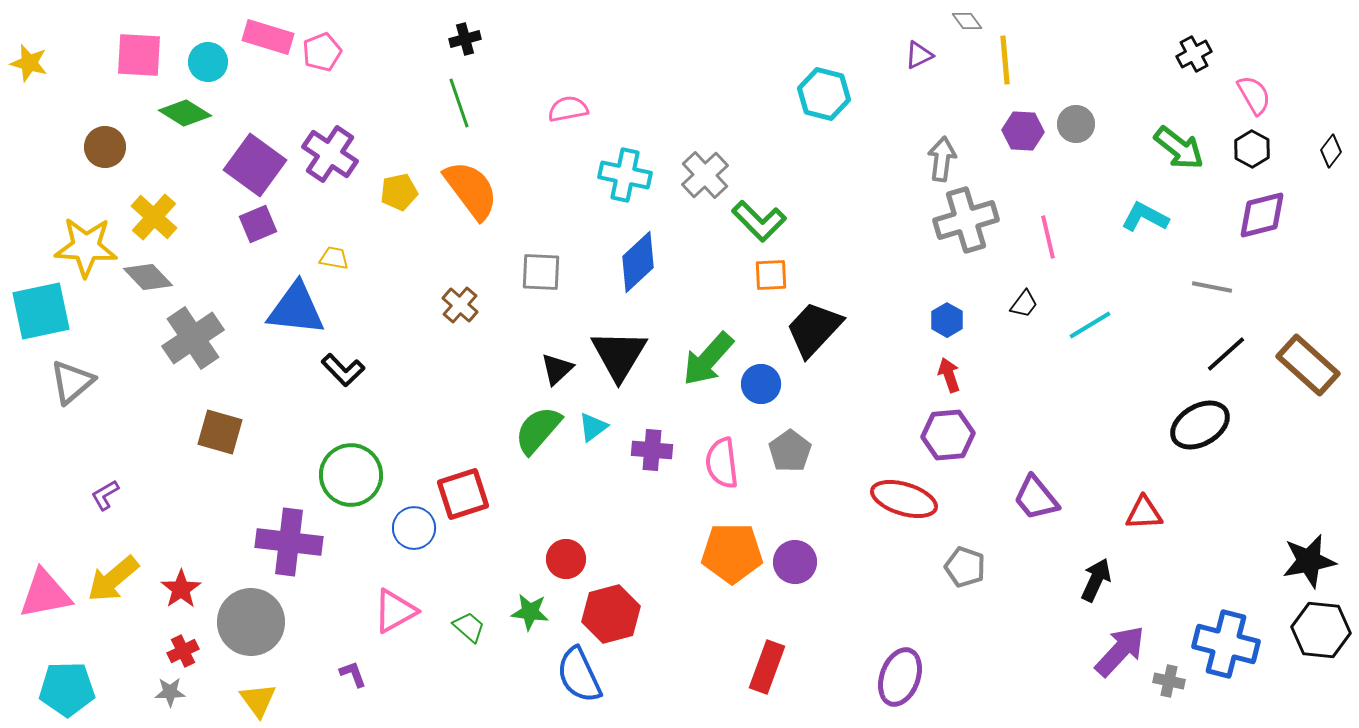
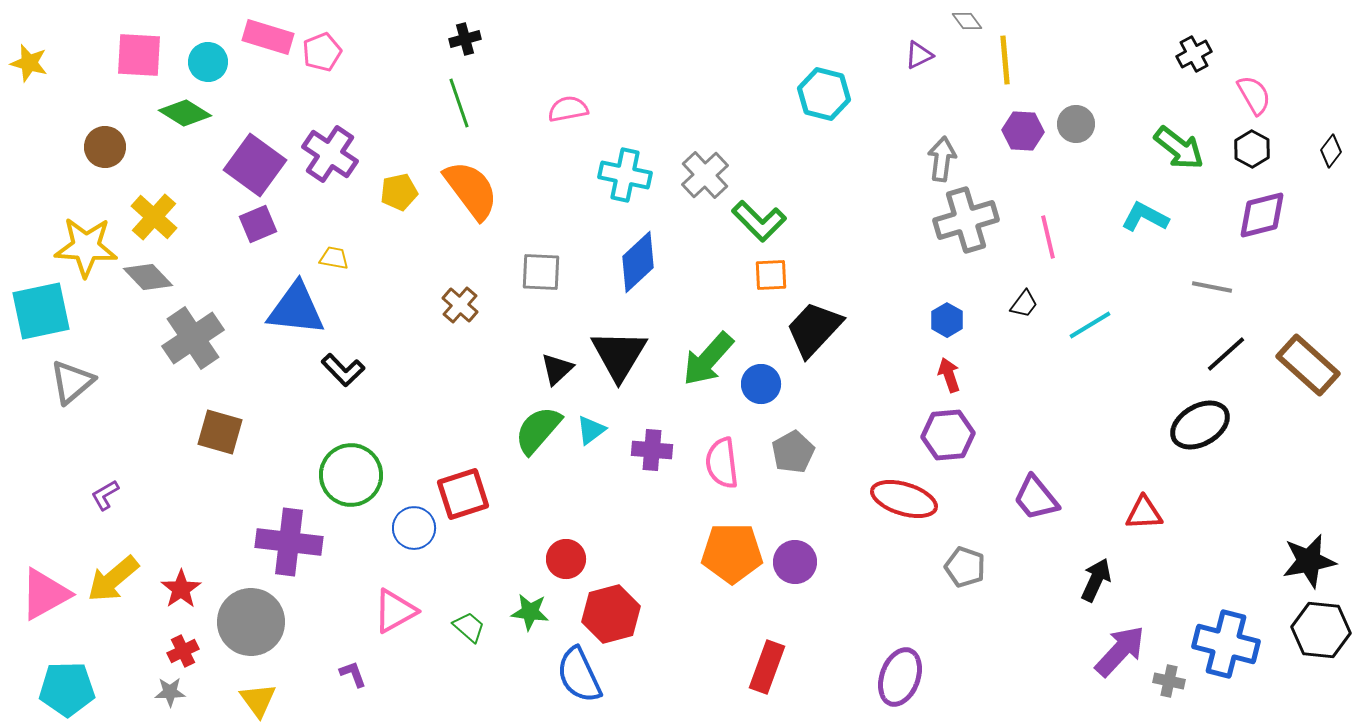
cyan triangle at (593, 427): moved 2 px left, 3 px down
gray pentagon at (790, 451): moved 3 px right, 1 px down; rotated 6 degrees clockwise
pink triangle at (45, 594): rotated 18 degrees counterclockwise
